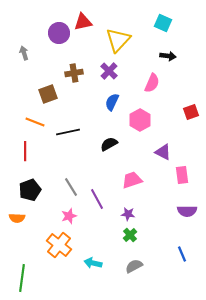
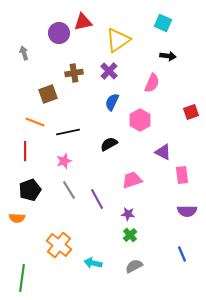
yellow triangle: rotated 12 degrees clockwise
gray line: moved 2 px left, 3 px down
pink star: moved 5 px left, 55 px up
